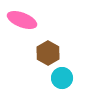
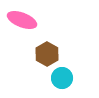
brown hexagon: moved 1 px left, 1 px down
